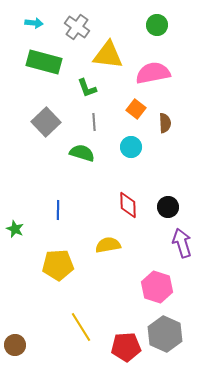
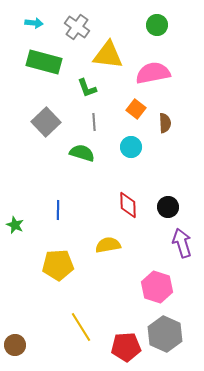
green star: moved 4 px up
